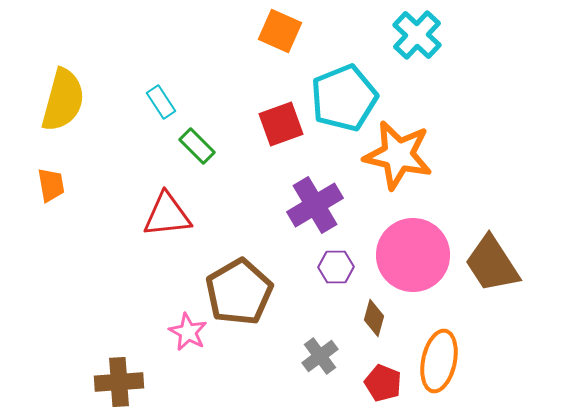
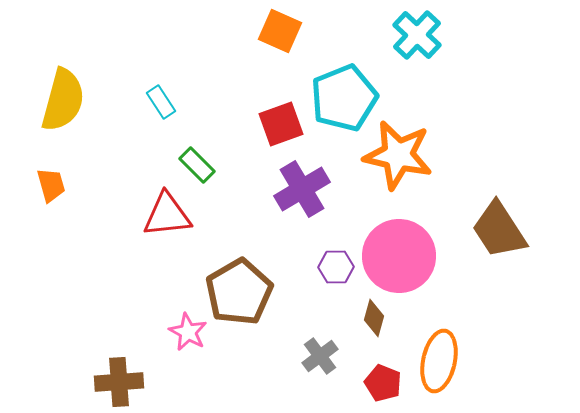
green rectangle: moved 19 px down
orange trapezoid: rotated 6 degrees counterclockwise
purple cross: moved 13 px left, 16 px up
pink circle: moved 14 px left, 1 px down
brown trapezoid: moved 7 px right, 34 px up
